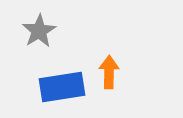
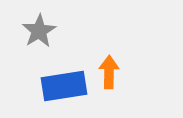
blue rectangle: moved 2 px right, 1 px up
